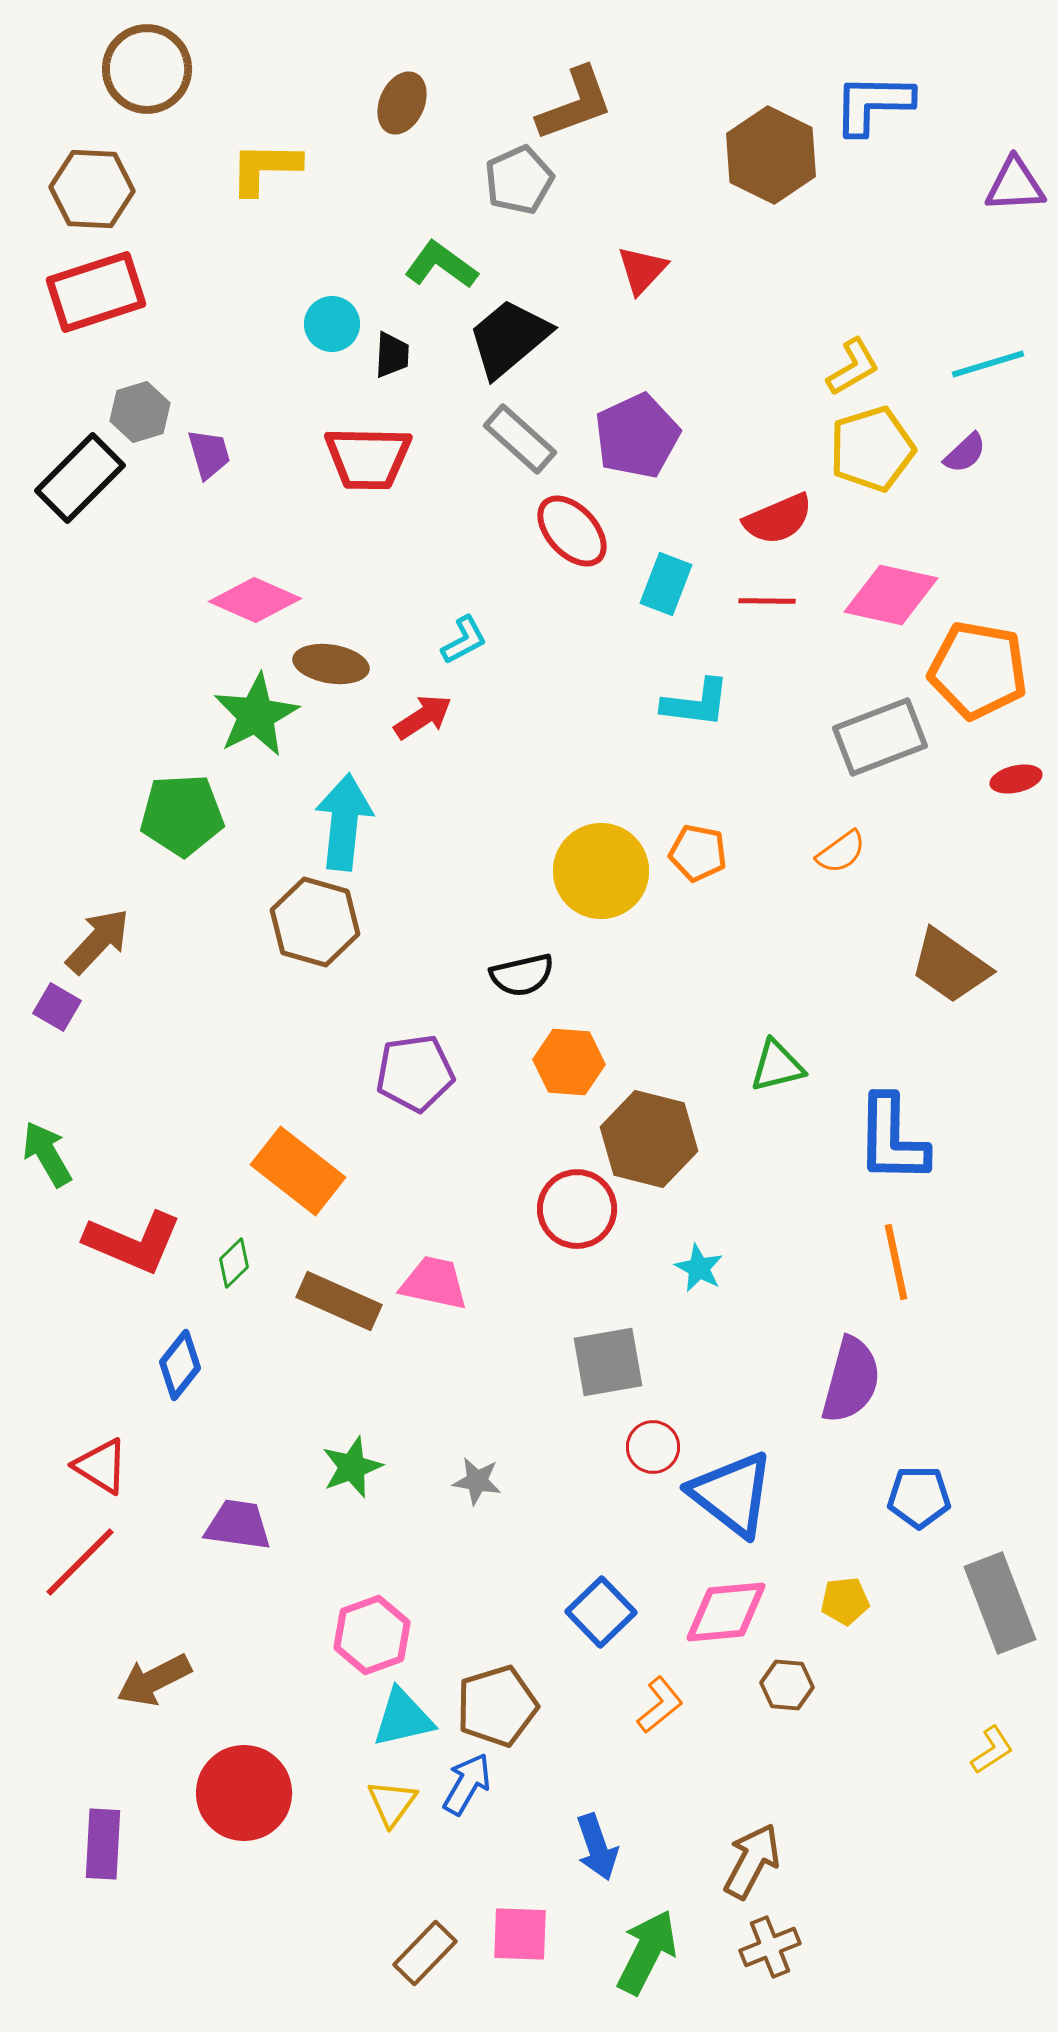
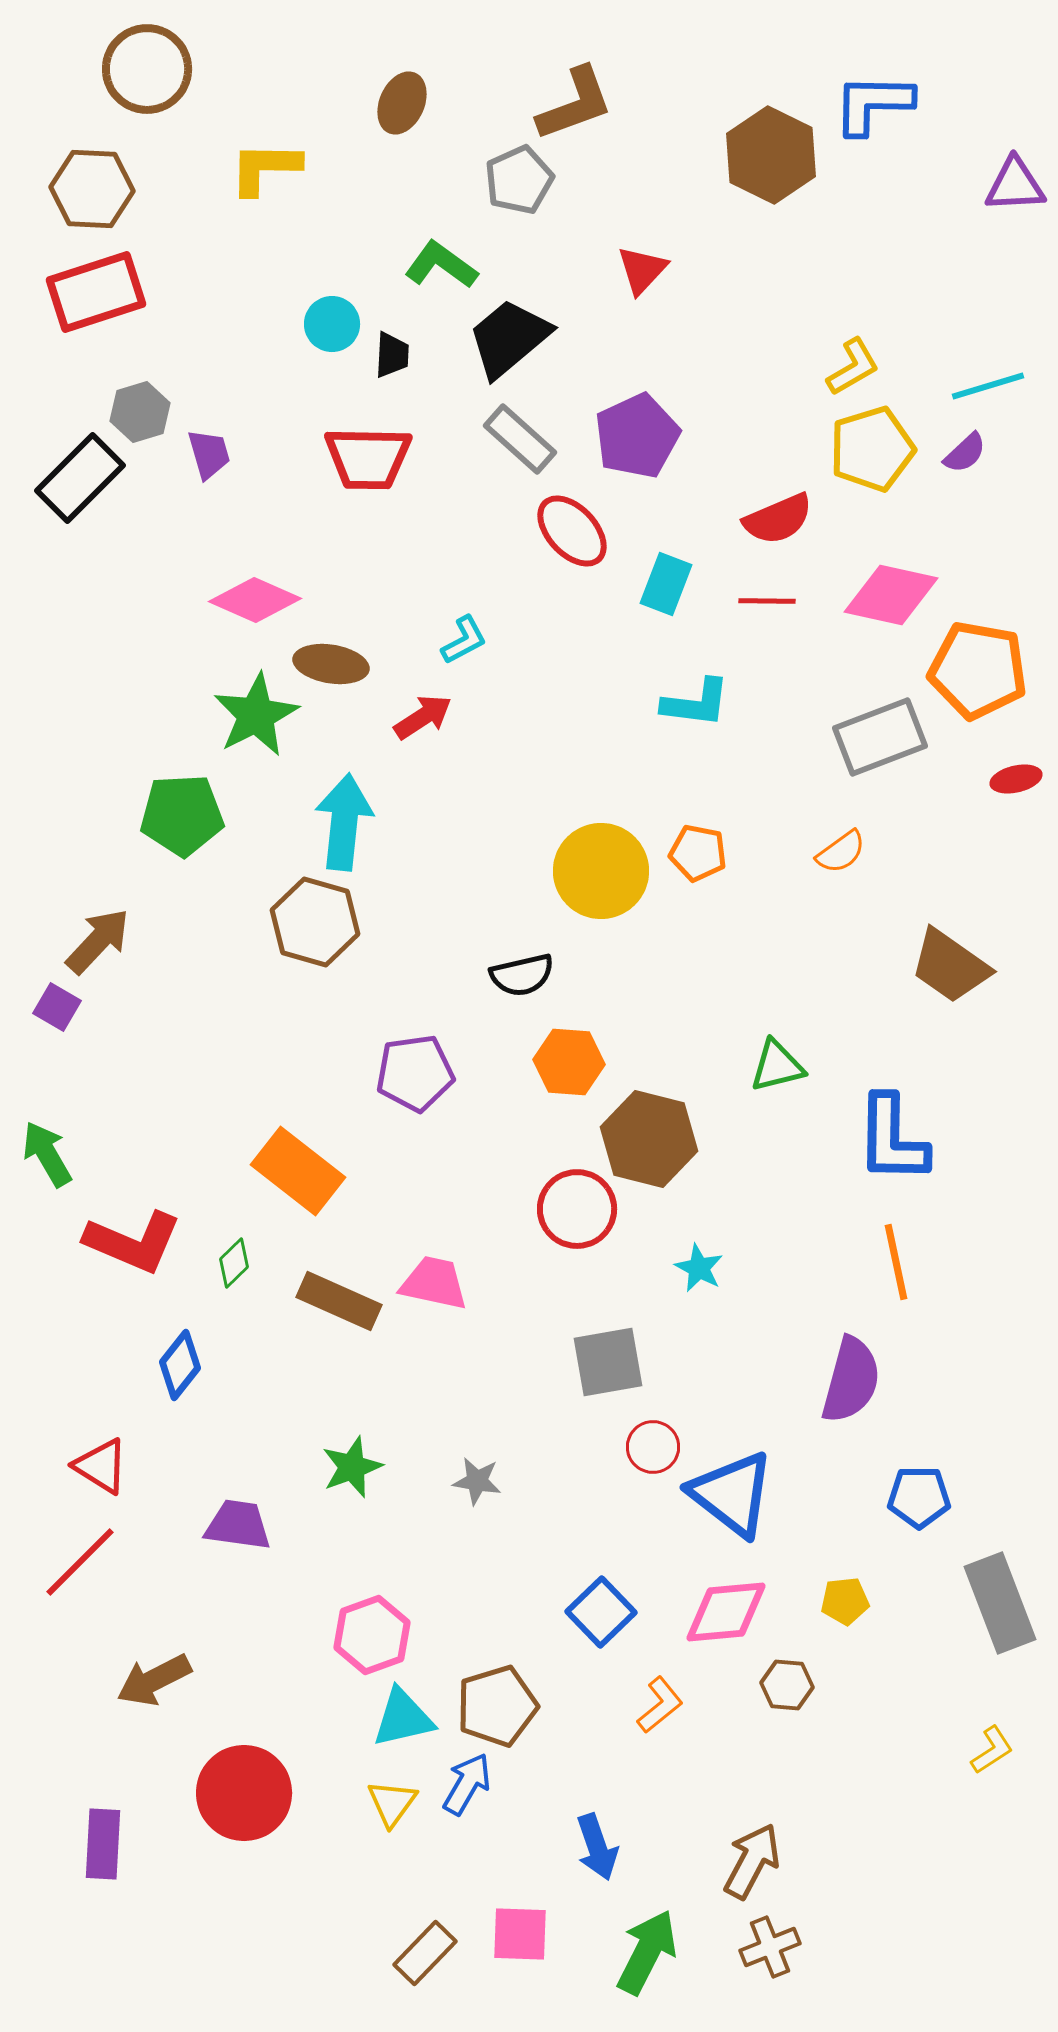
cyan line at (988, 364): moved 22 px down
